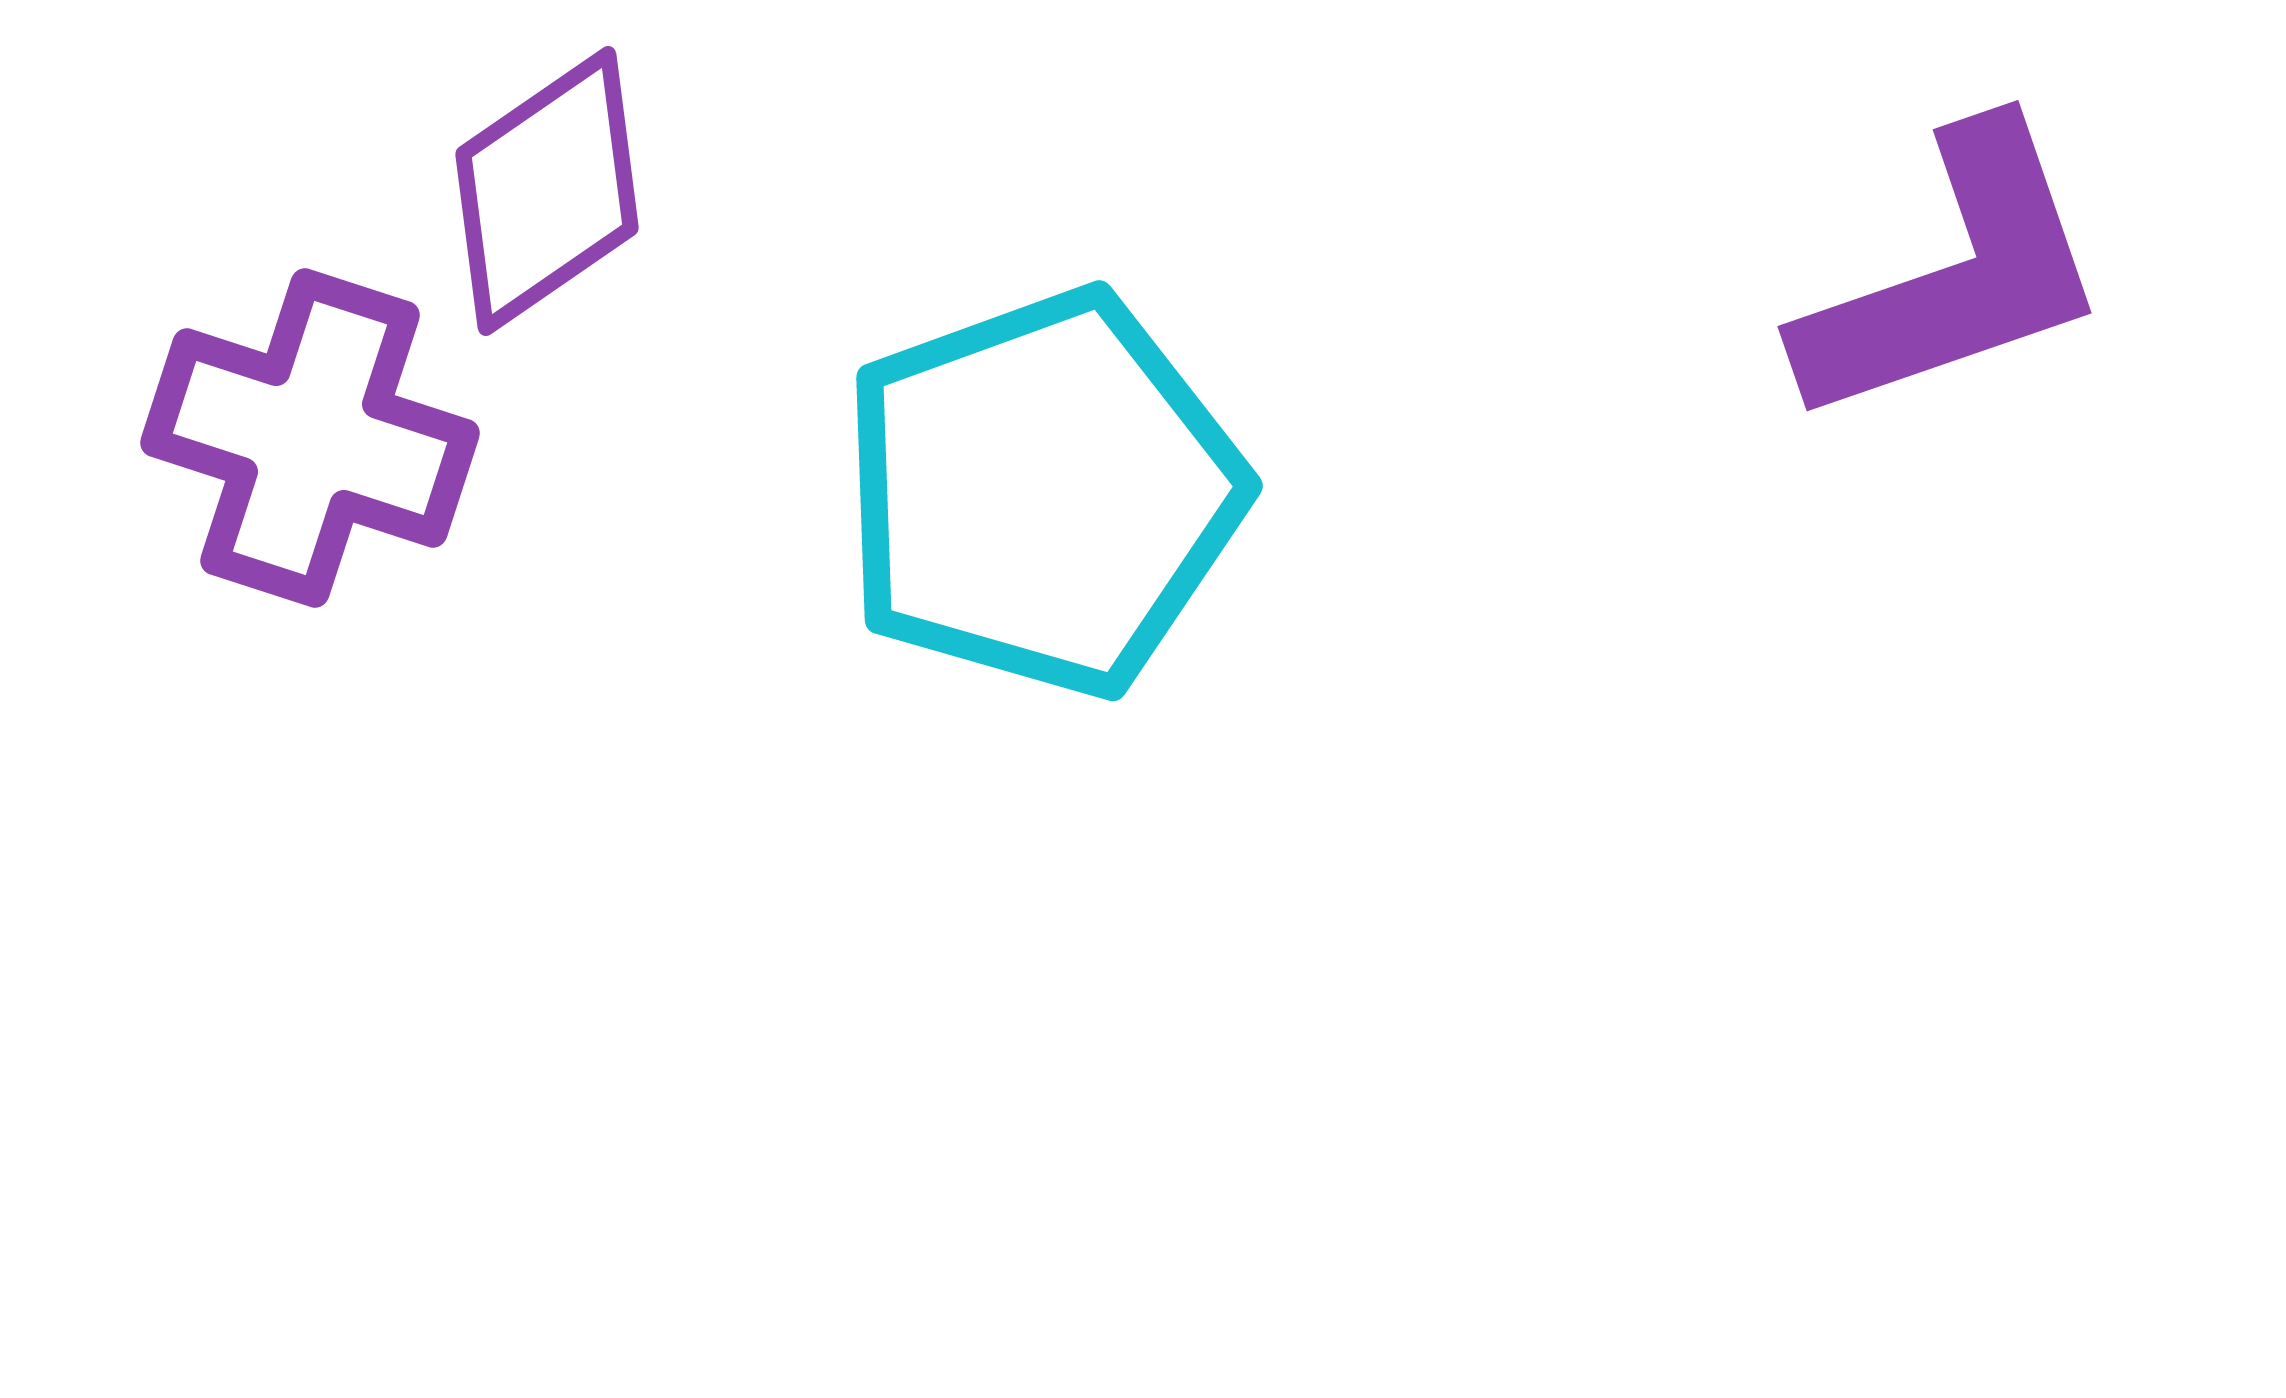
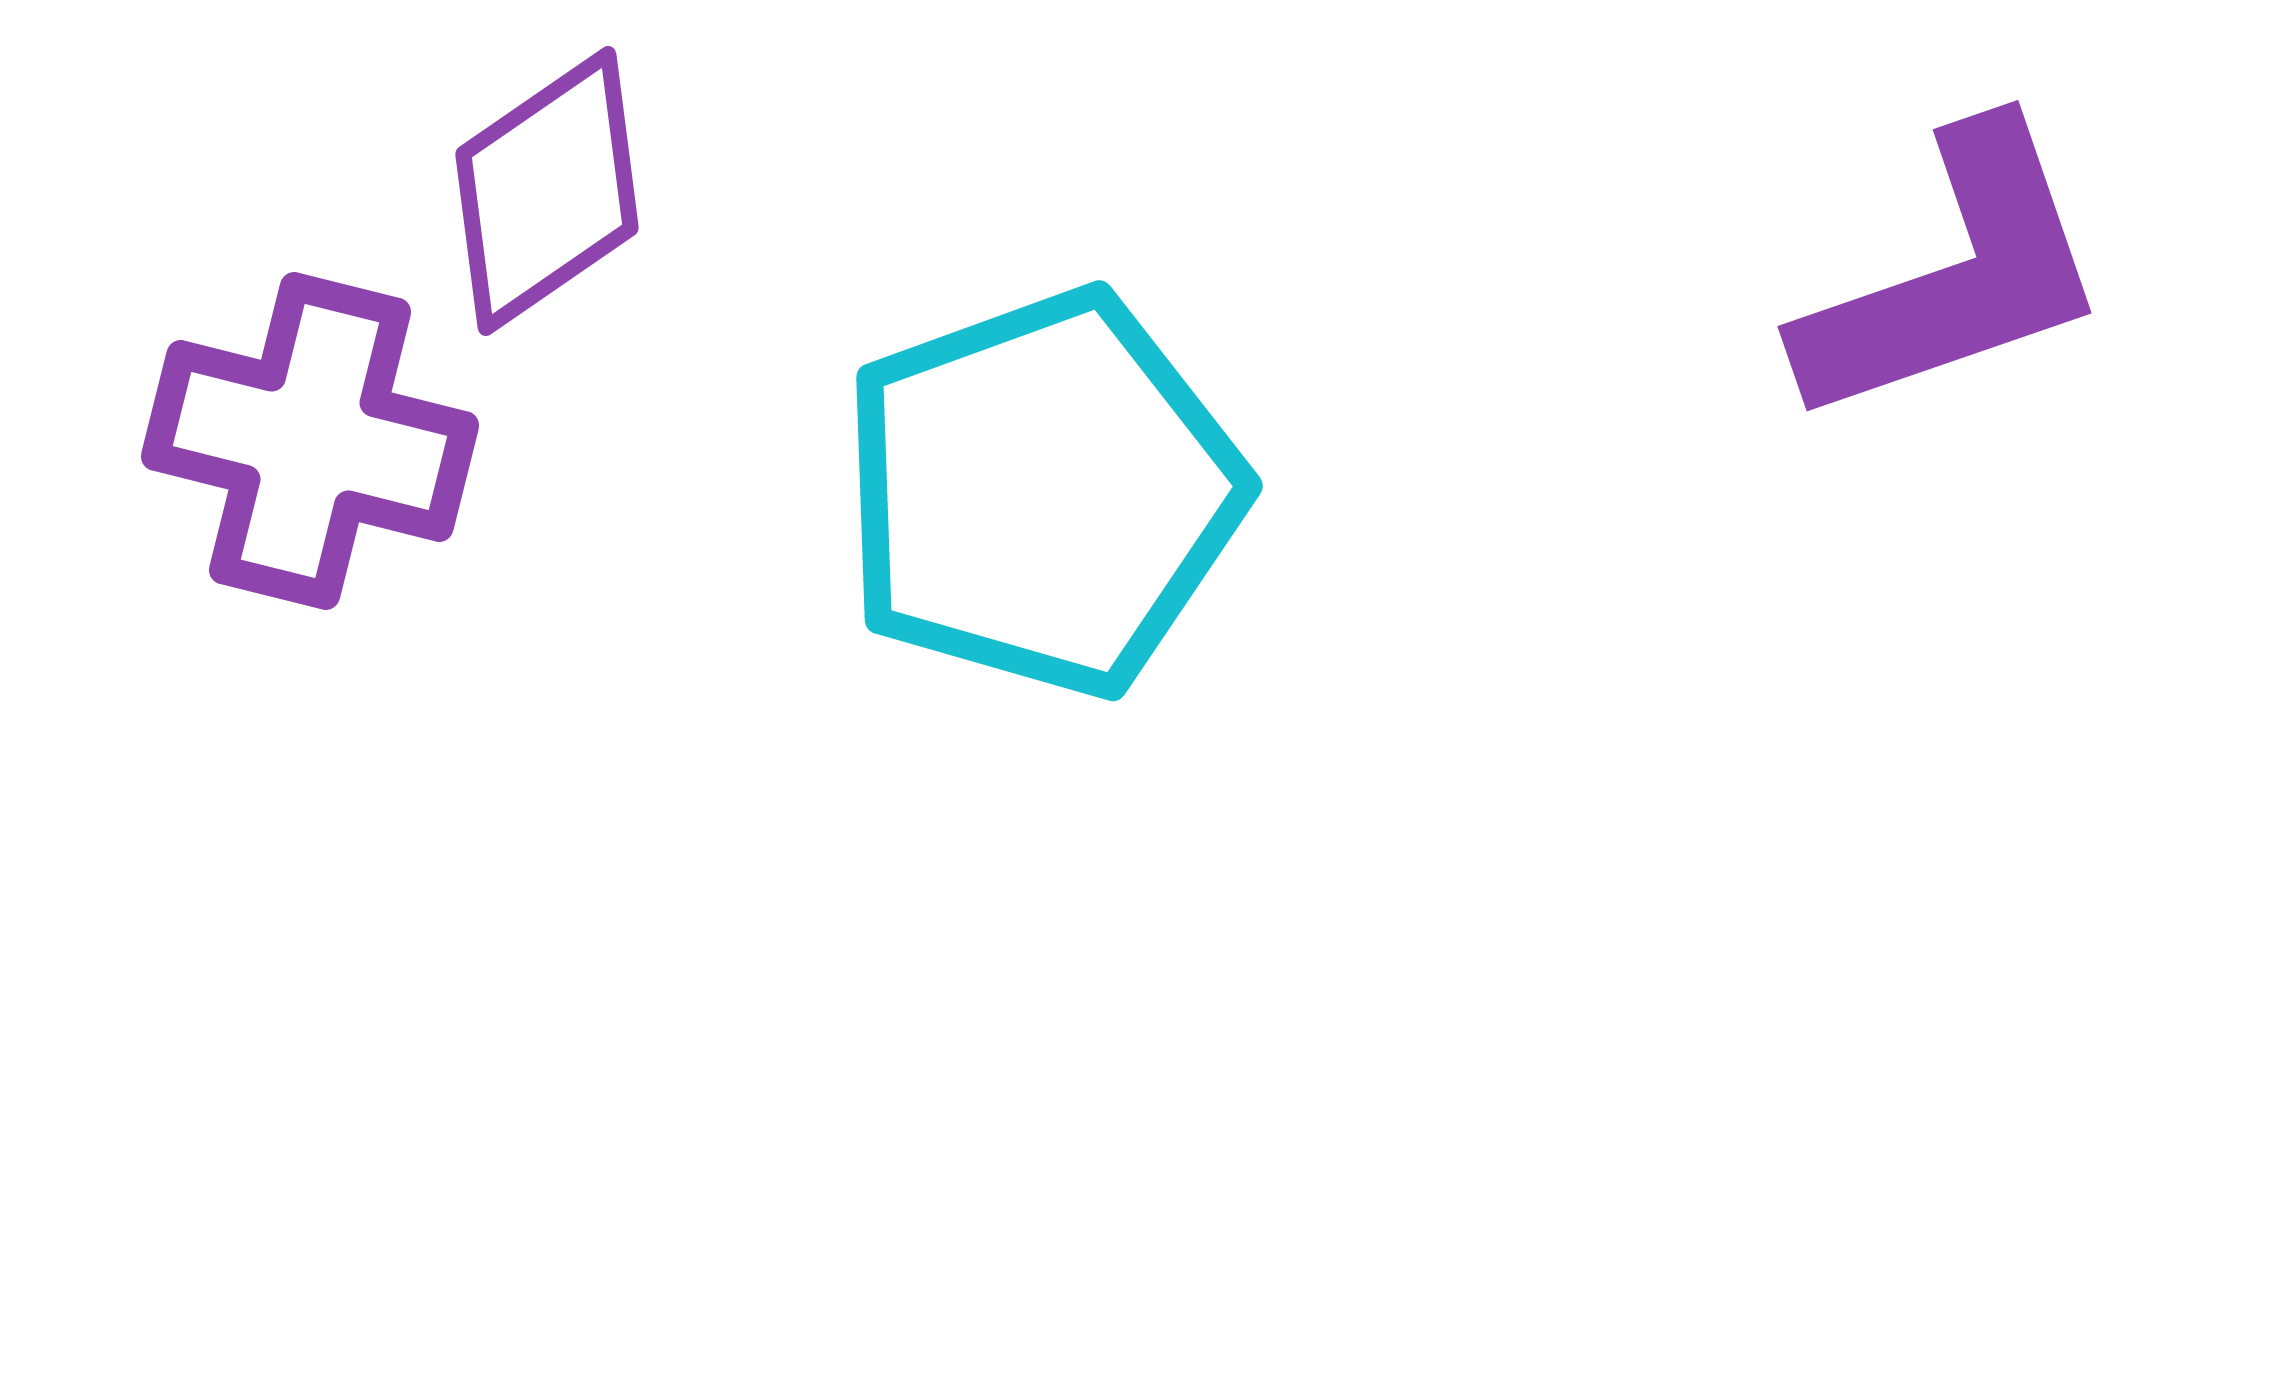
purple cross: moved 3 px down; rotated 4 degrees counterclockwise
